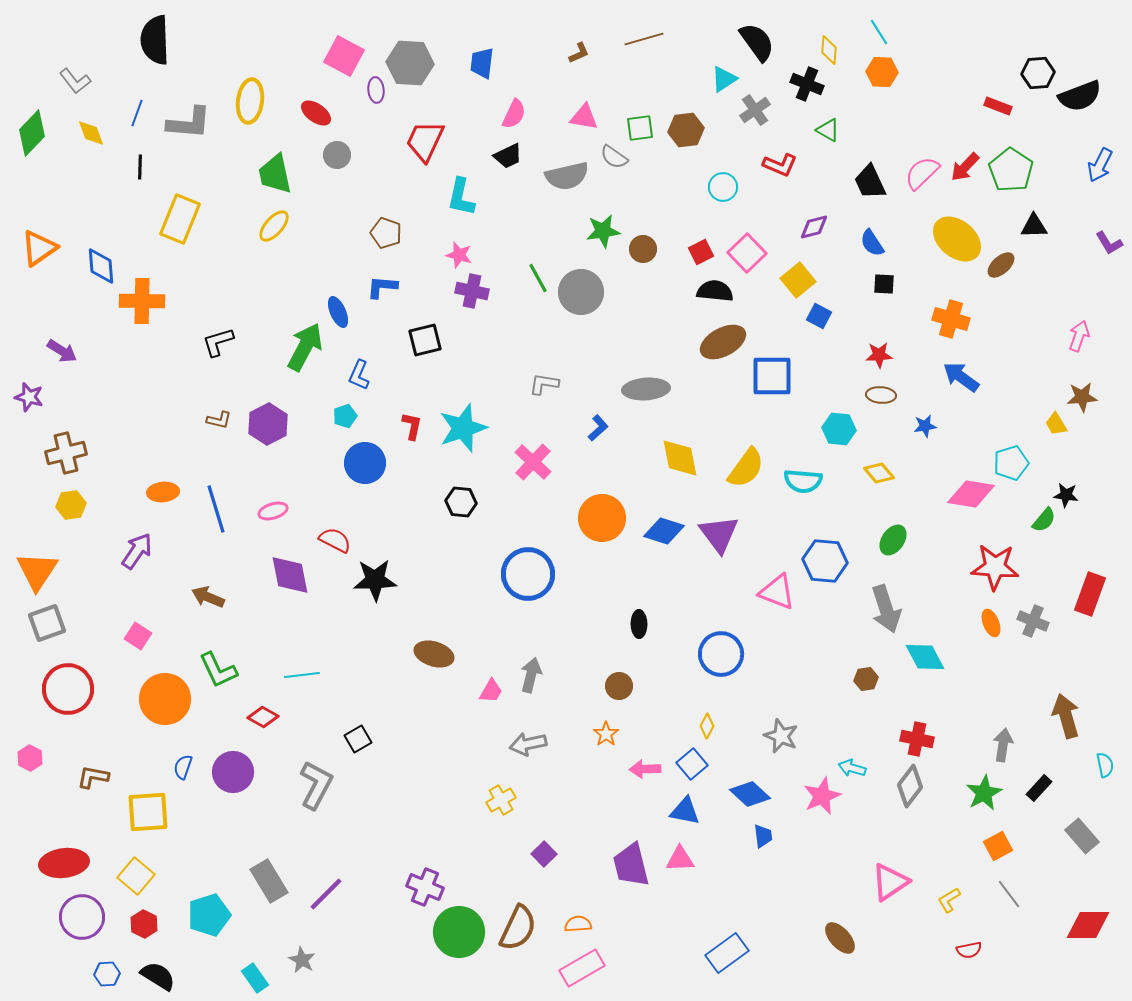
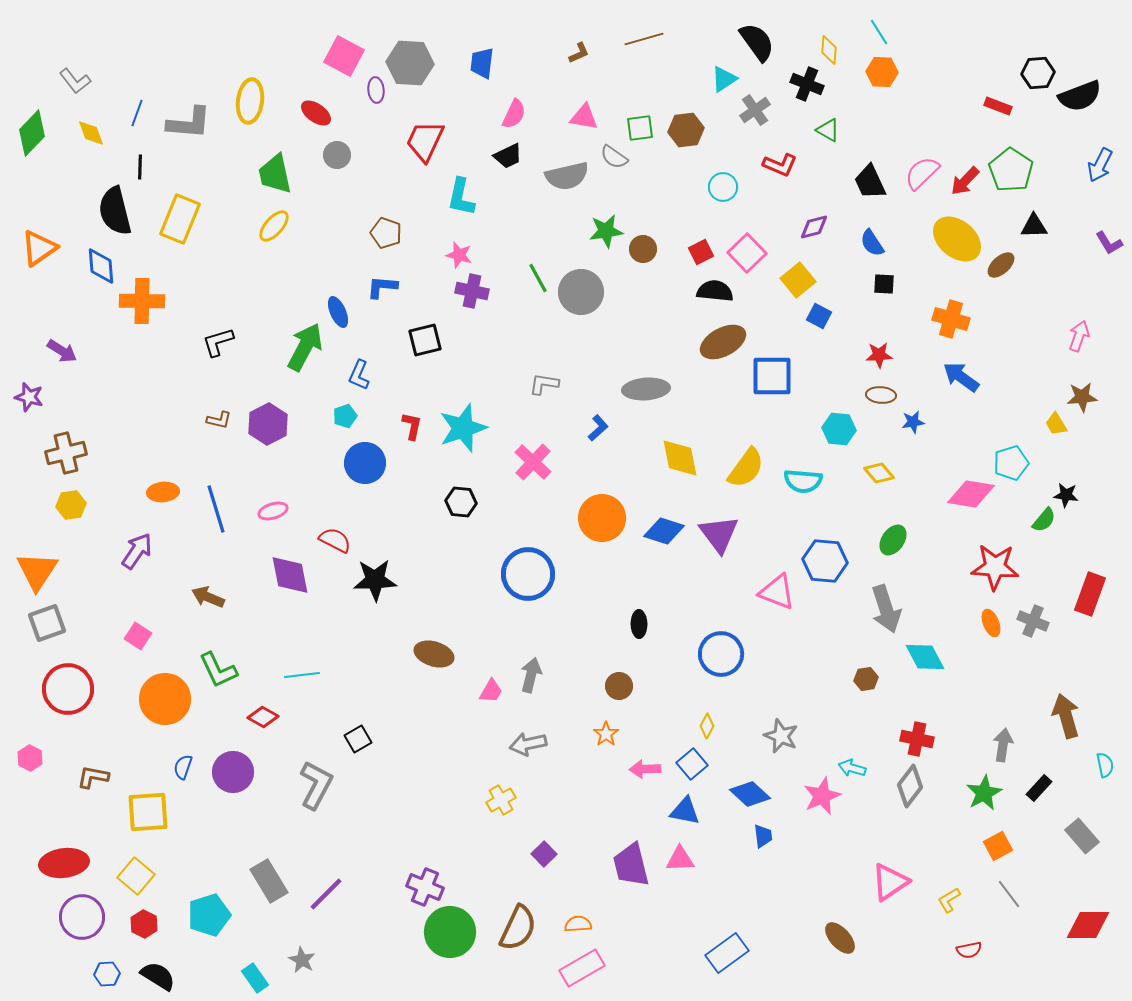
black semicircle at (155, 40): moved 40 px left, 171 px down; rotated 12 degrees counterclockwise
red arrow at (965, 167): moved 14 px down
green star at (603, 231): moved 3 px right
blue star at (925, 426): moved 12 px left, 4 px up
green circle at (459, 932): moved 9 px left
